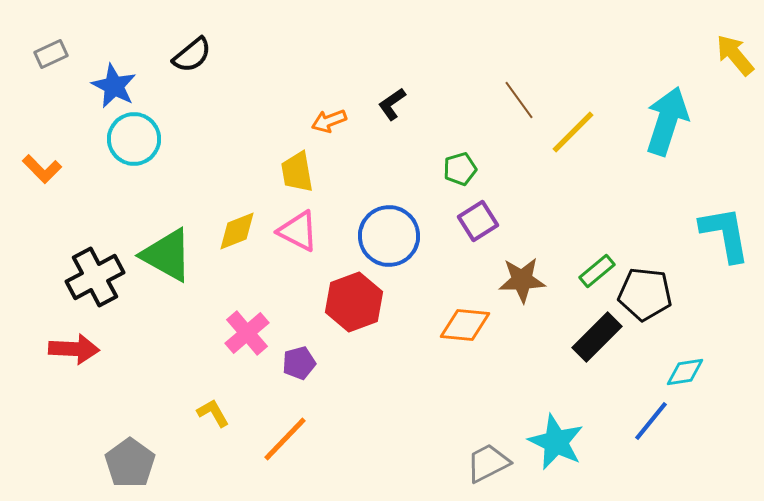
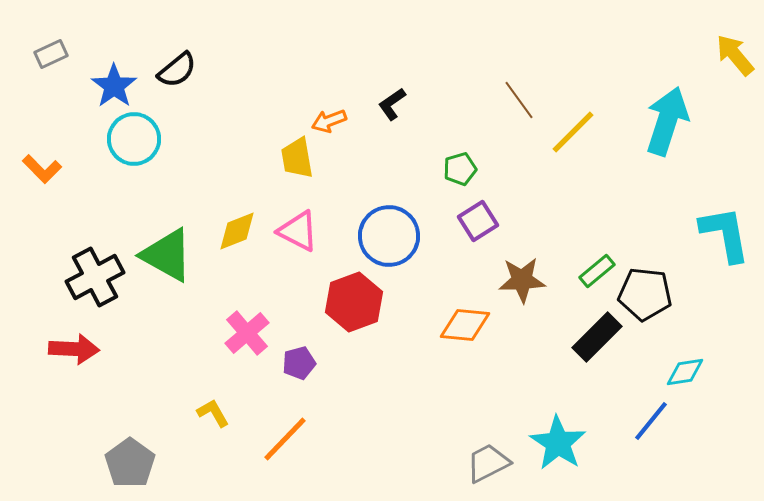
black semicircle: moved 15 px left, 15 px down
blue star: rotated 9 degrees clockwise
yellow trapezoid: moved 14 px up
cyan star: moved 2 px right, 1 px down; rotated 8 degrees clockwise
